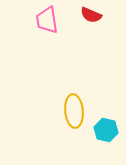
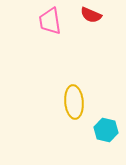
pink trapezoid: moved 3 px right, 1 px down
yellow ellipse: moved 9 px up
